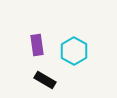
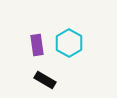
cyan hexagon: moved 5 px left, 8 px up
